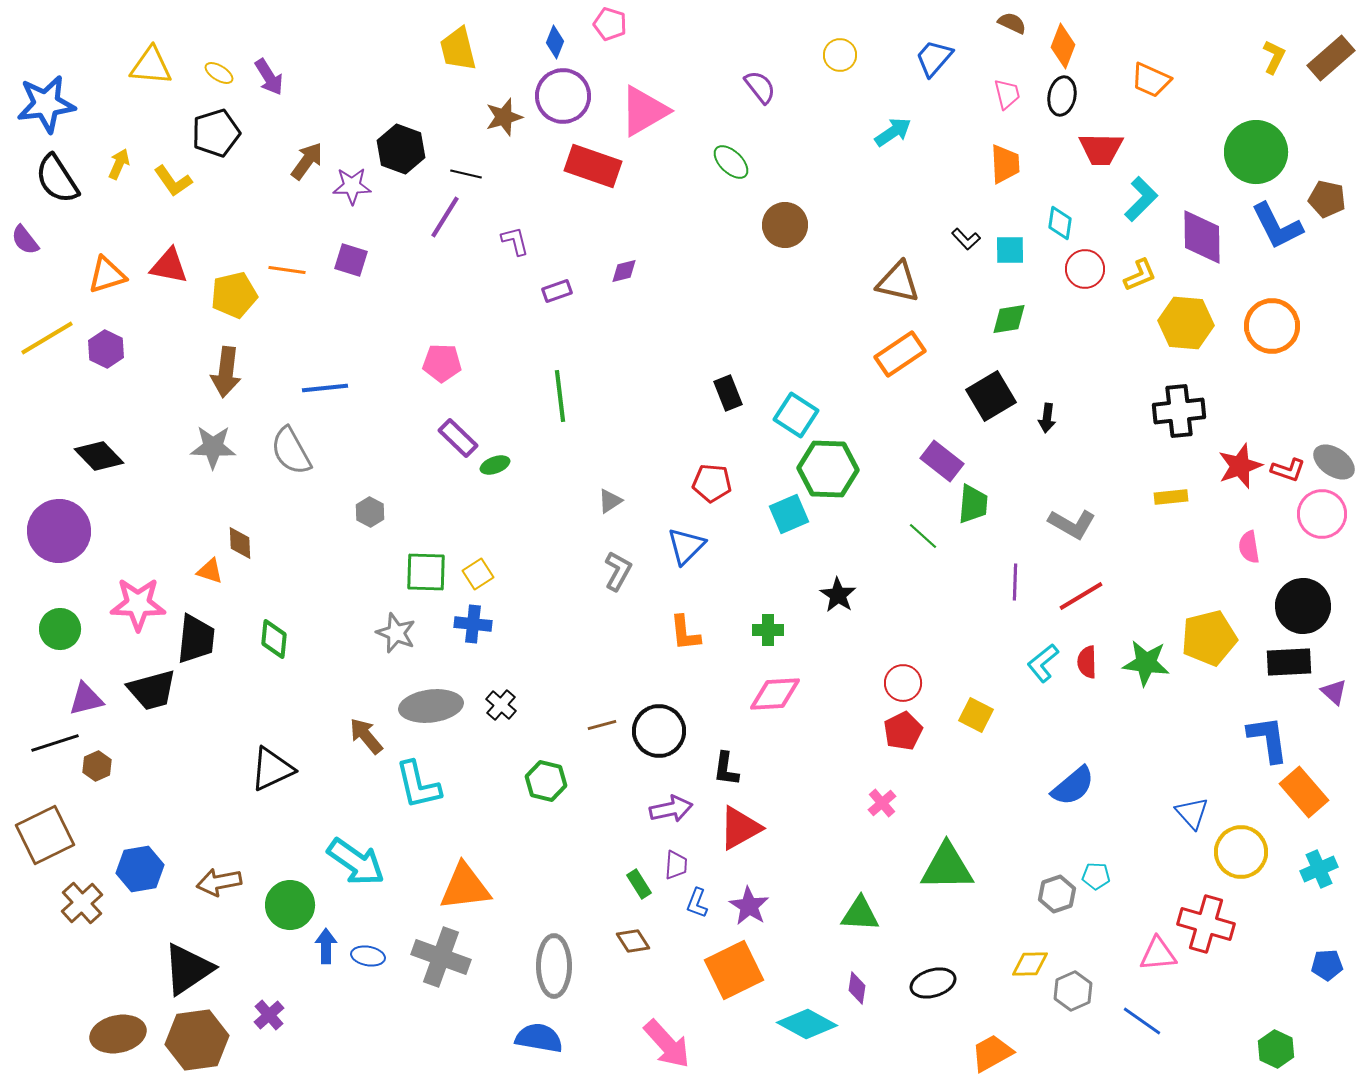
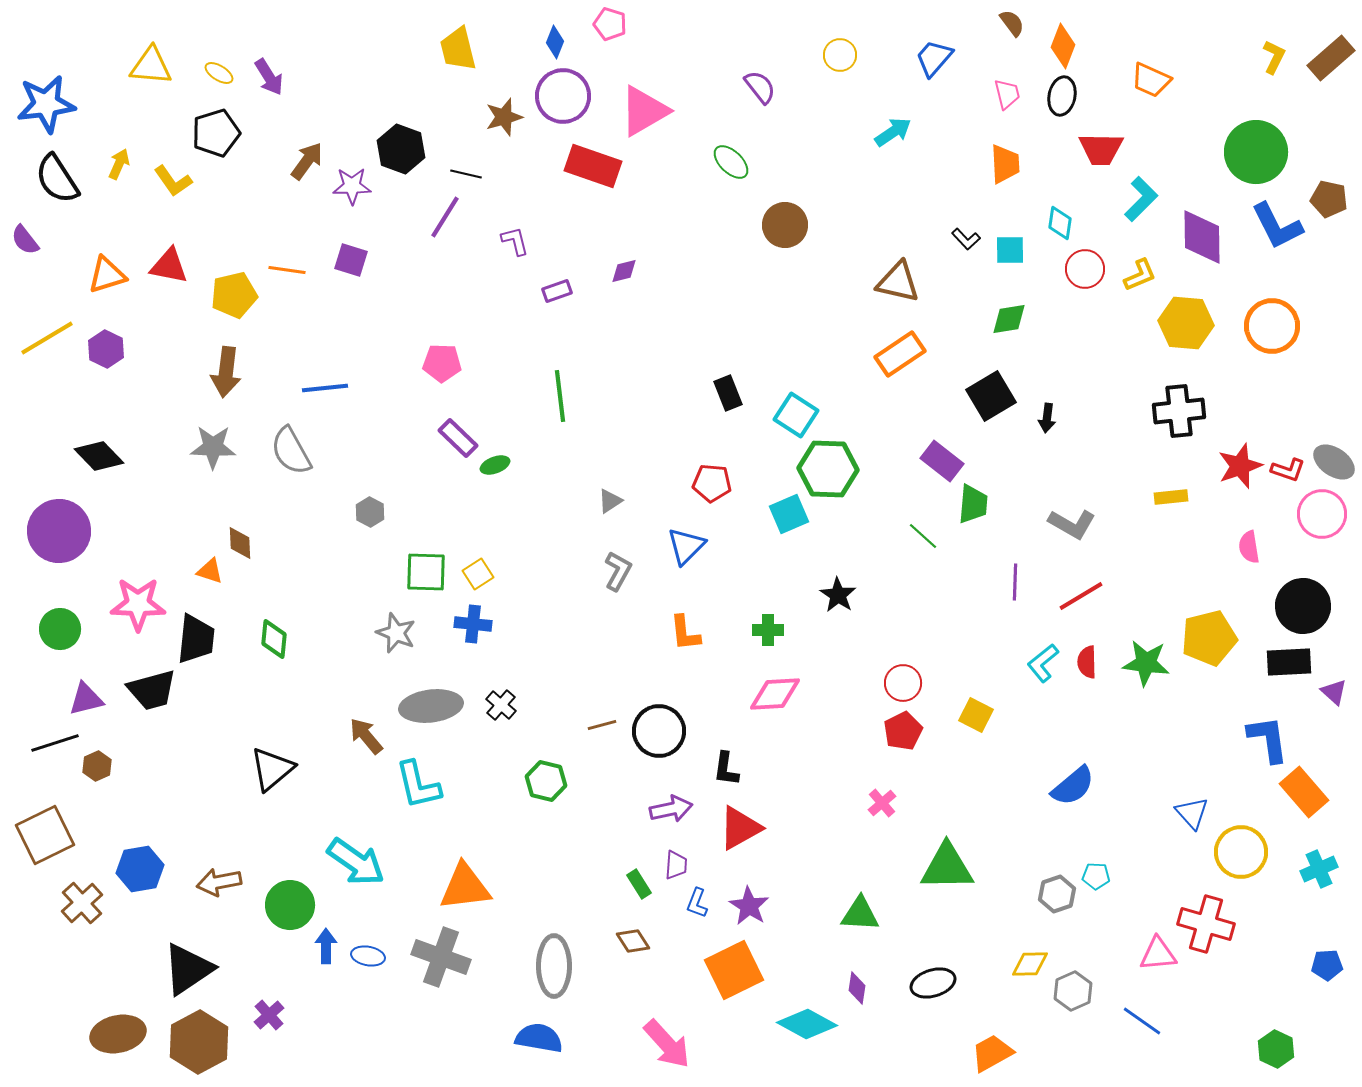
brown semicircle at (1012, 23): rotated 28 degrees clockwise
brown pentagon at (1327, 199): moved 2 px right
black triangle at (272, 769): rotated 15 degrees counterclockwise
brown hexagon at (197, 1040): moved 2 px right, 2 px down; rotated 20 degrees counterclockwise
